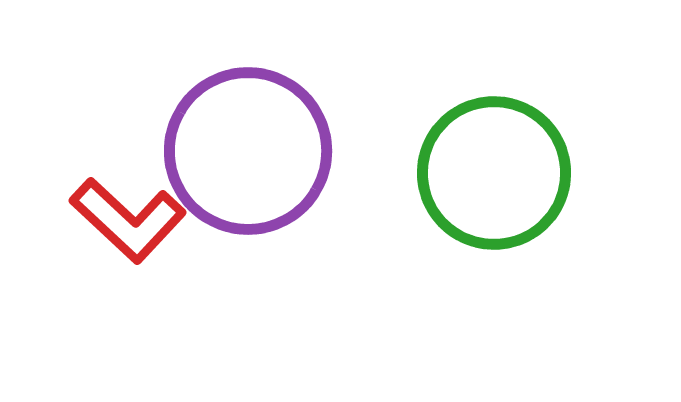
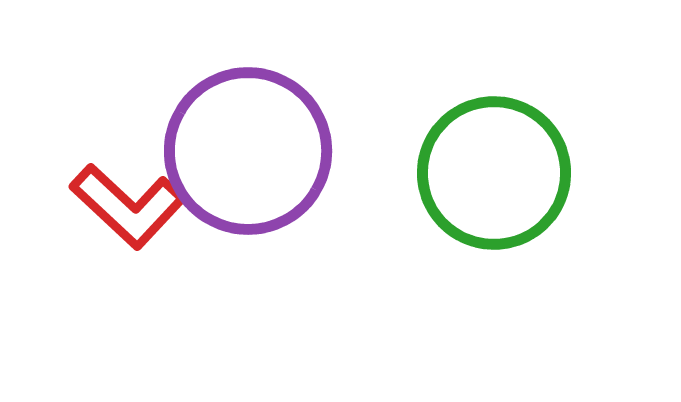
red L-shape: moved 14 px up
